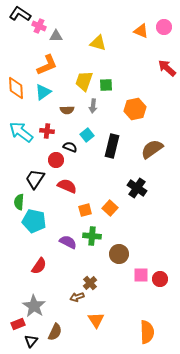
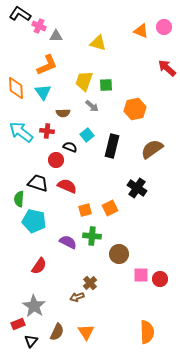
cyan triangle at (43, 92): rotated 30 degrees counterclockwise
gray arrow at (93, 106): moved 1 px left; rotated 56 degrees counterclockwise
brown semicircle at (67, 110): moved 4 px left, 3 px down
black trapezoid at (35, 179): moved 3 px right, 4 px down; rotated 75 degrees clockwise
green semicircle at (19, 202): moved 3 px up
orange square at (110, 208): rotated 21 degrees clockwise
orange triangle at (96, 320): moved 10 px left, 12 px down
brown semicircle at (55, 332): moved 2 px right
